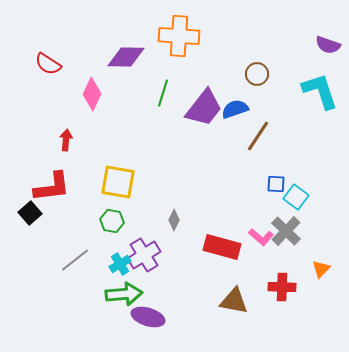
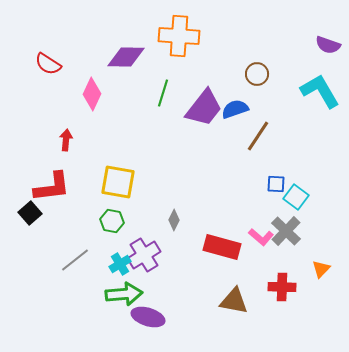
cyan L-shape: rotated 12 degrees counterclockwise
